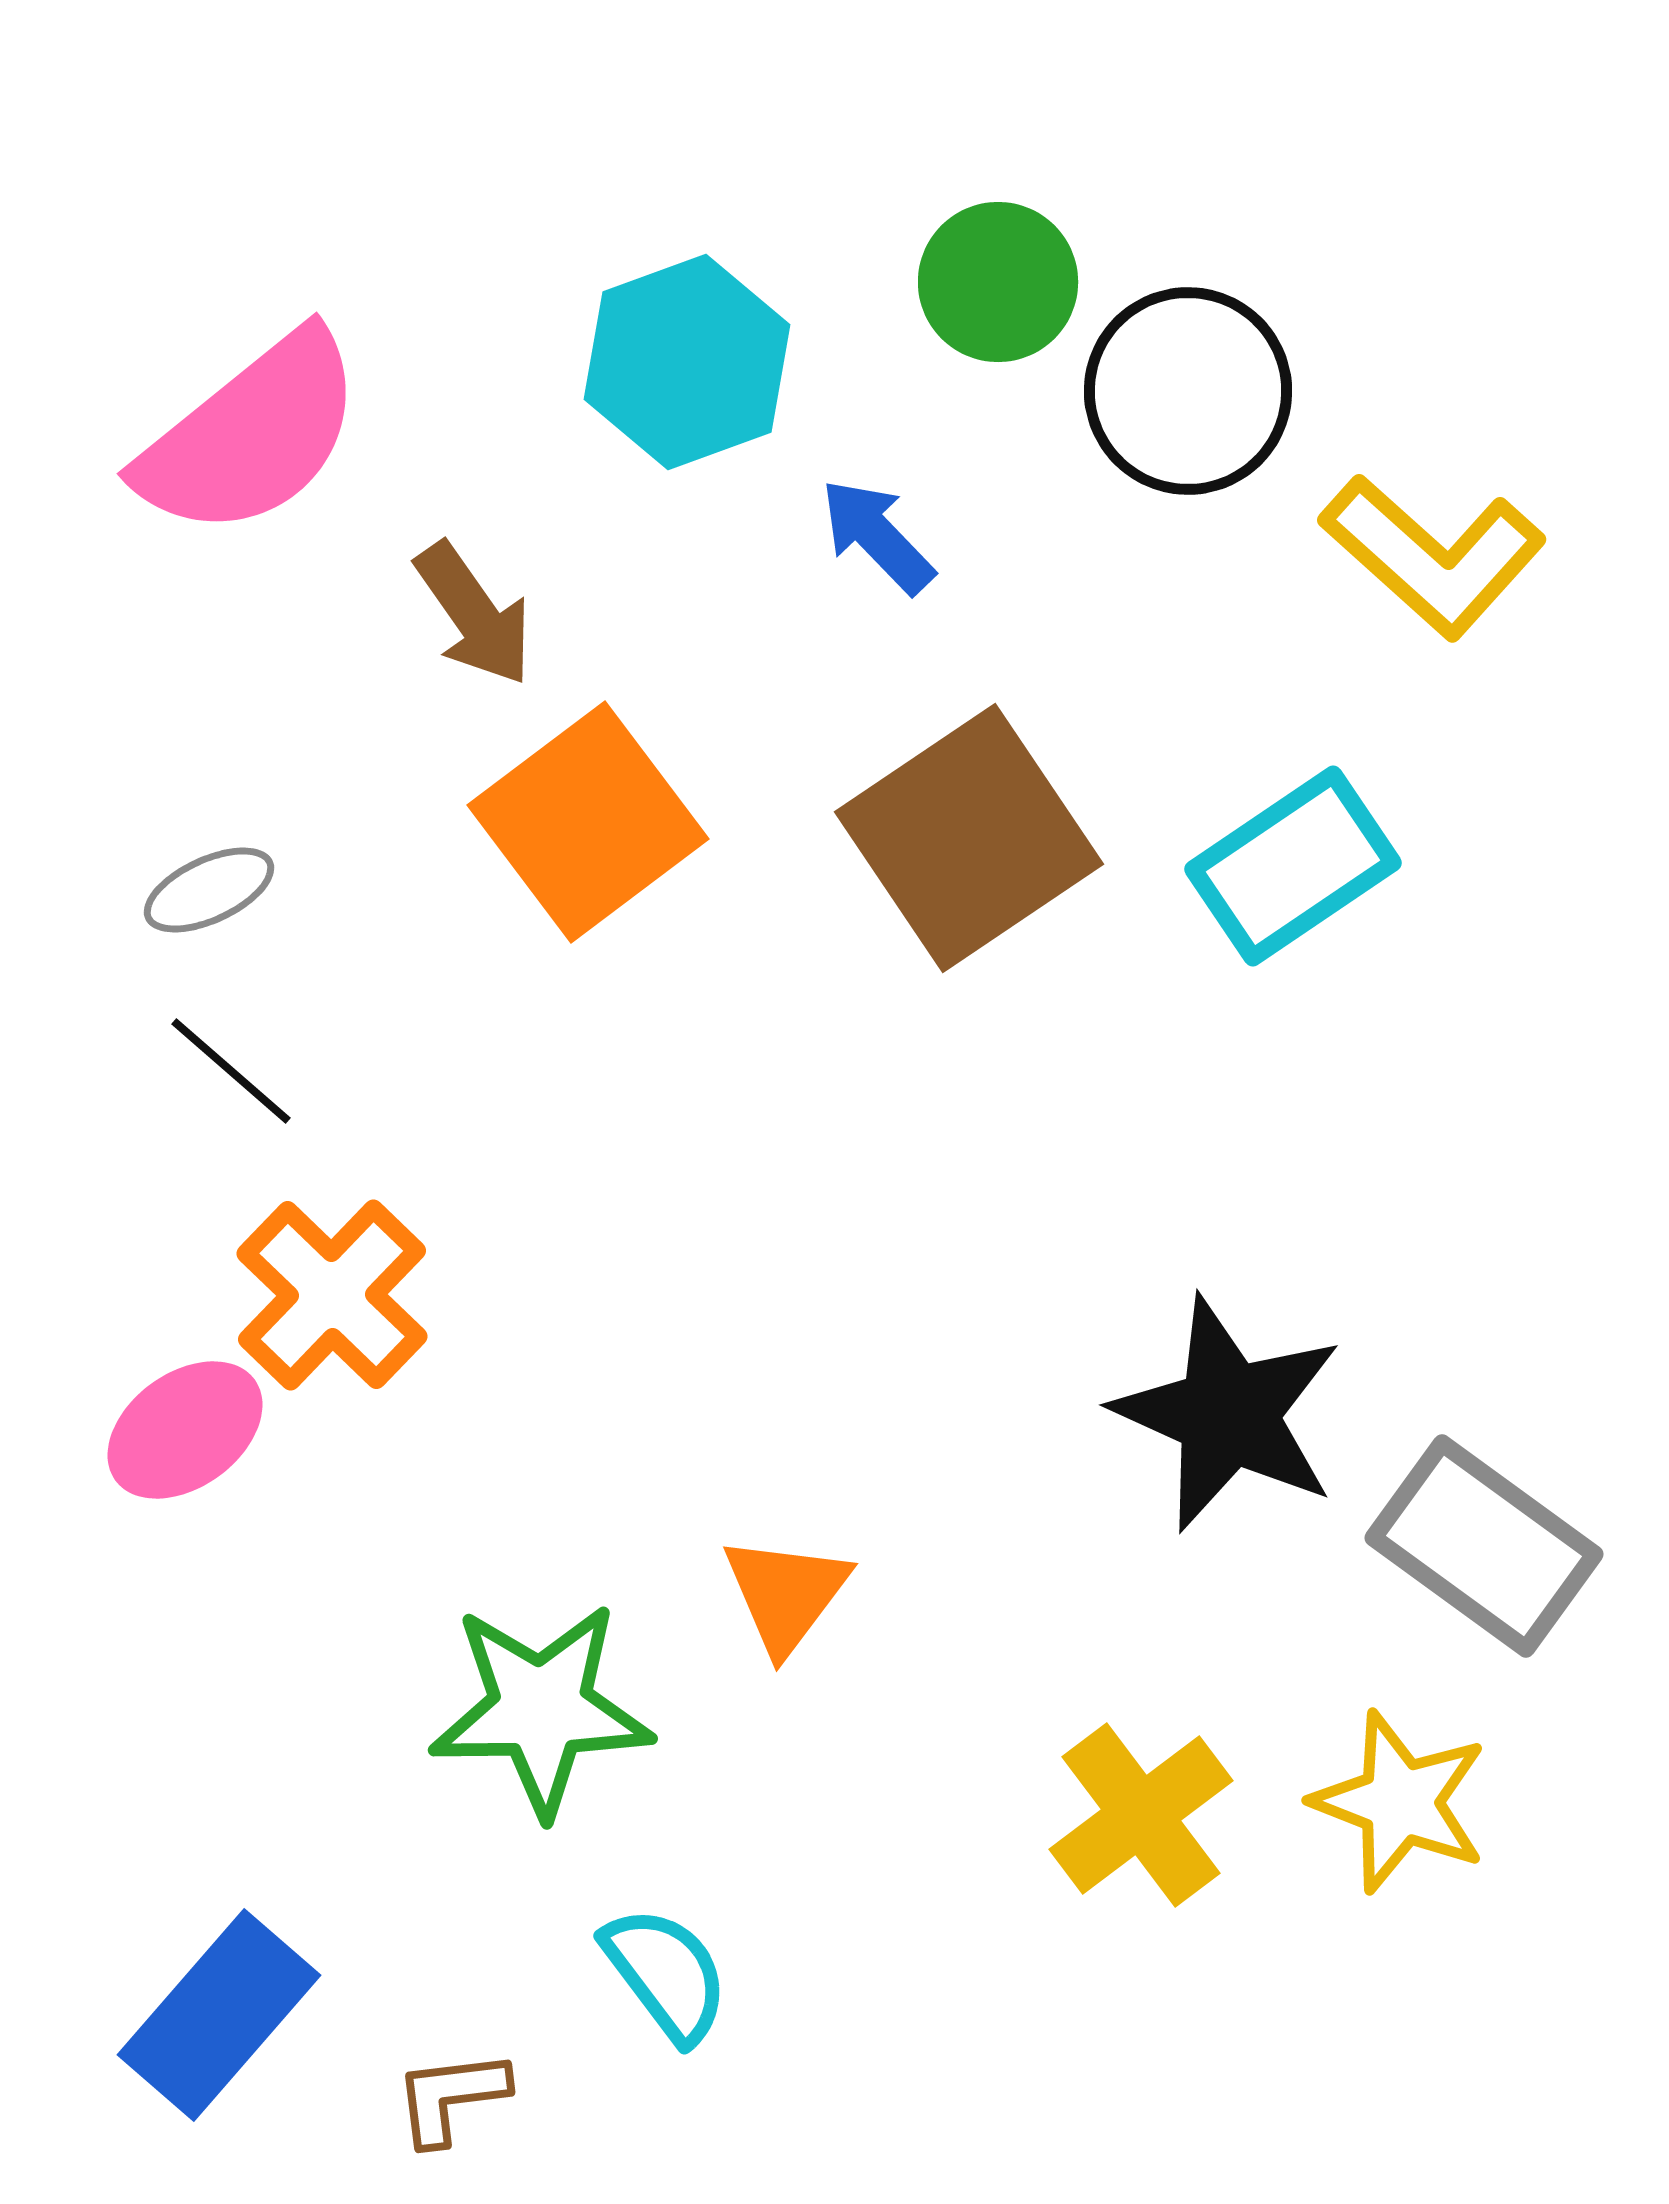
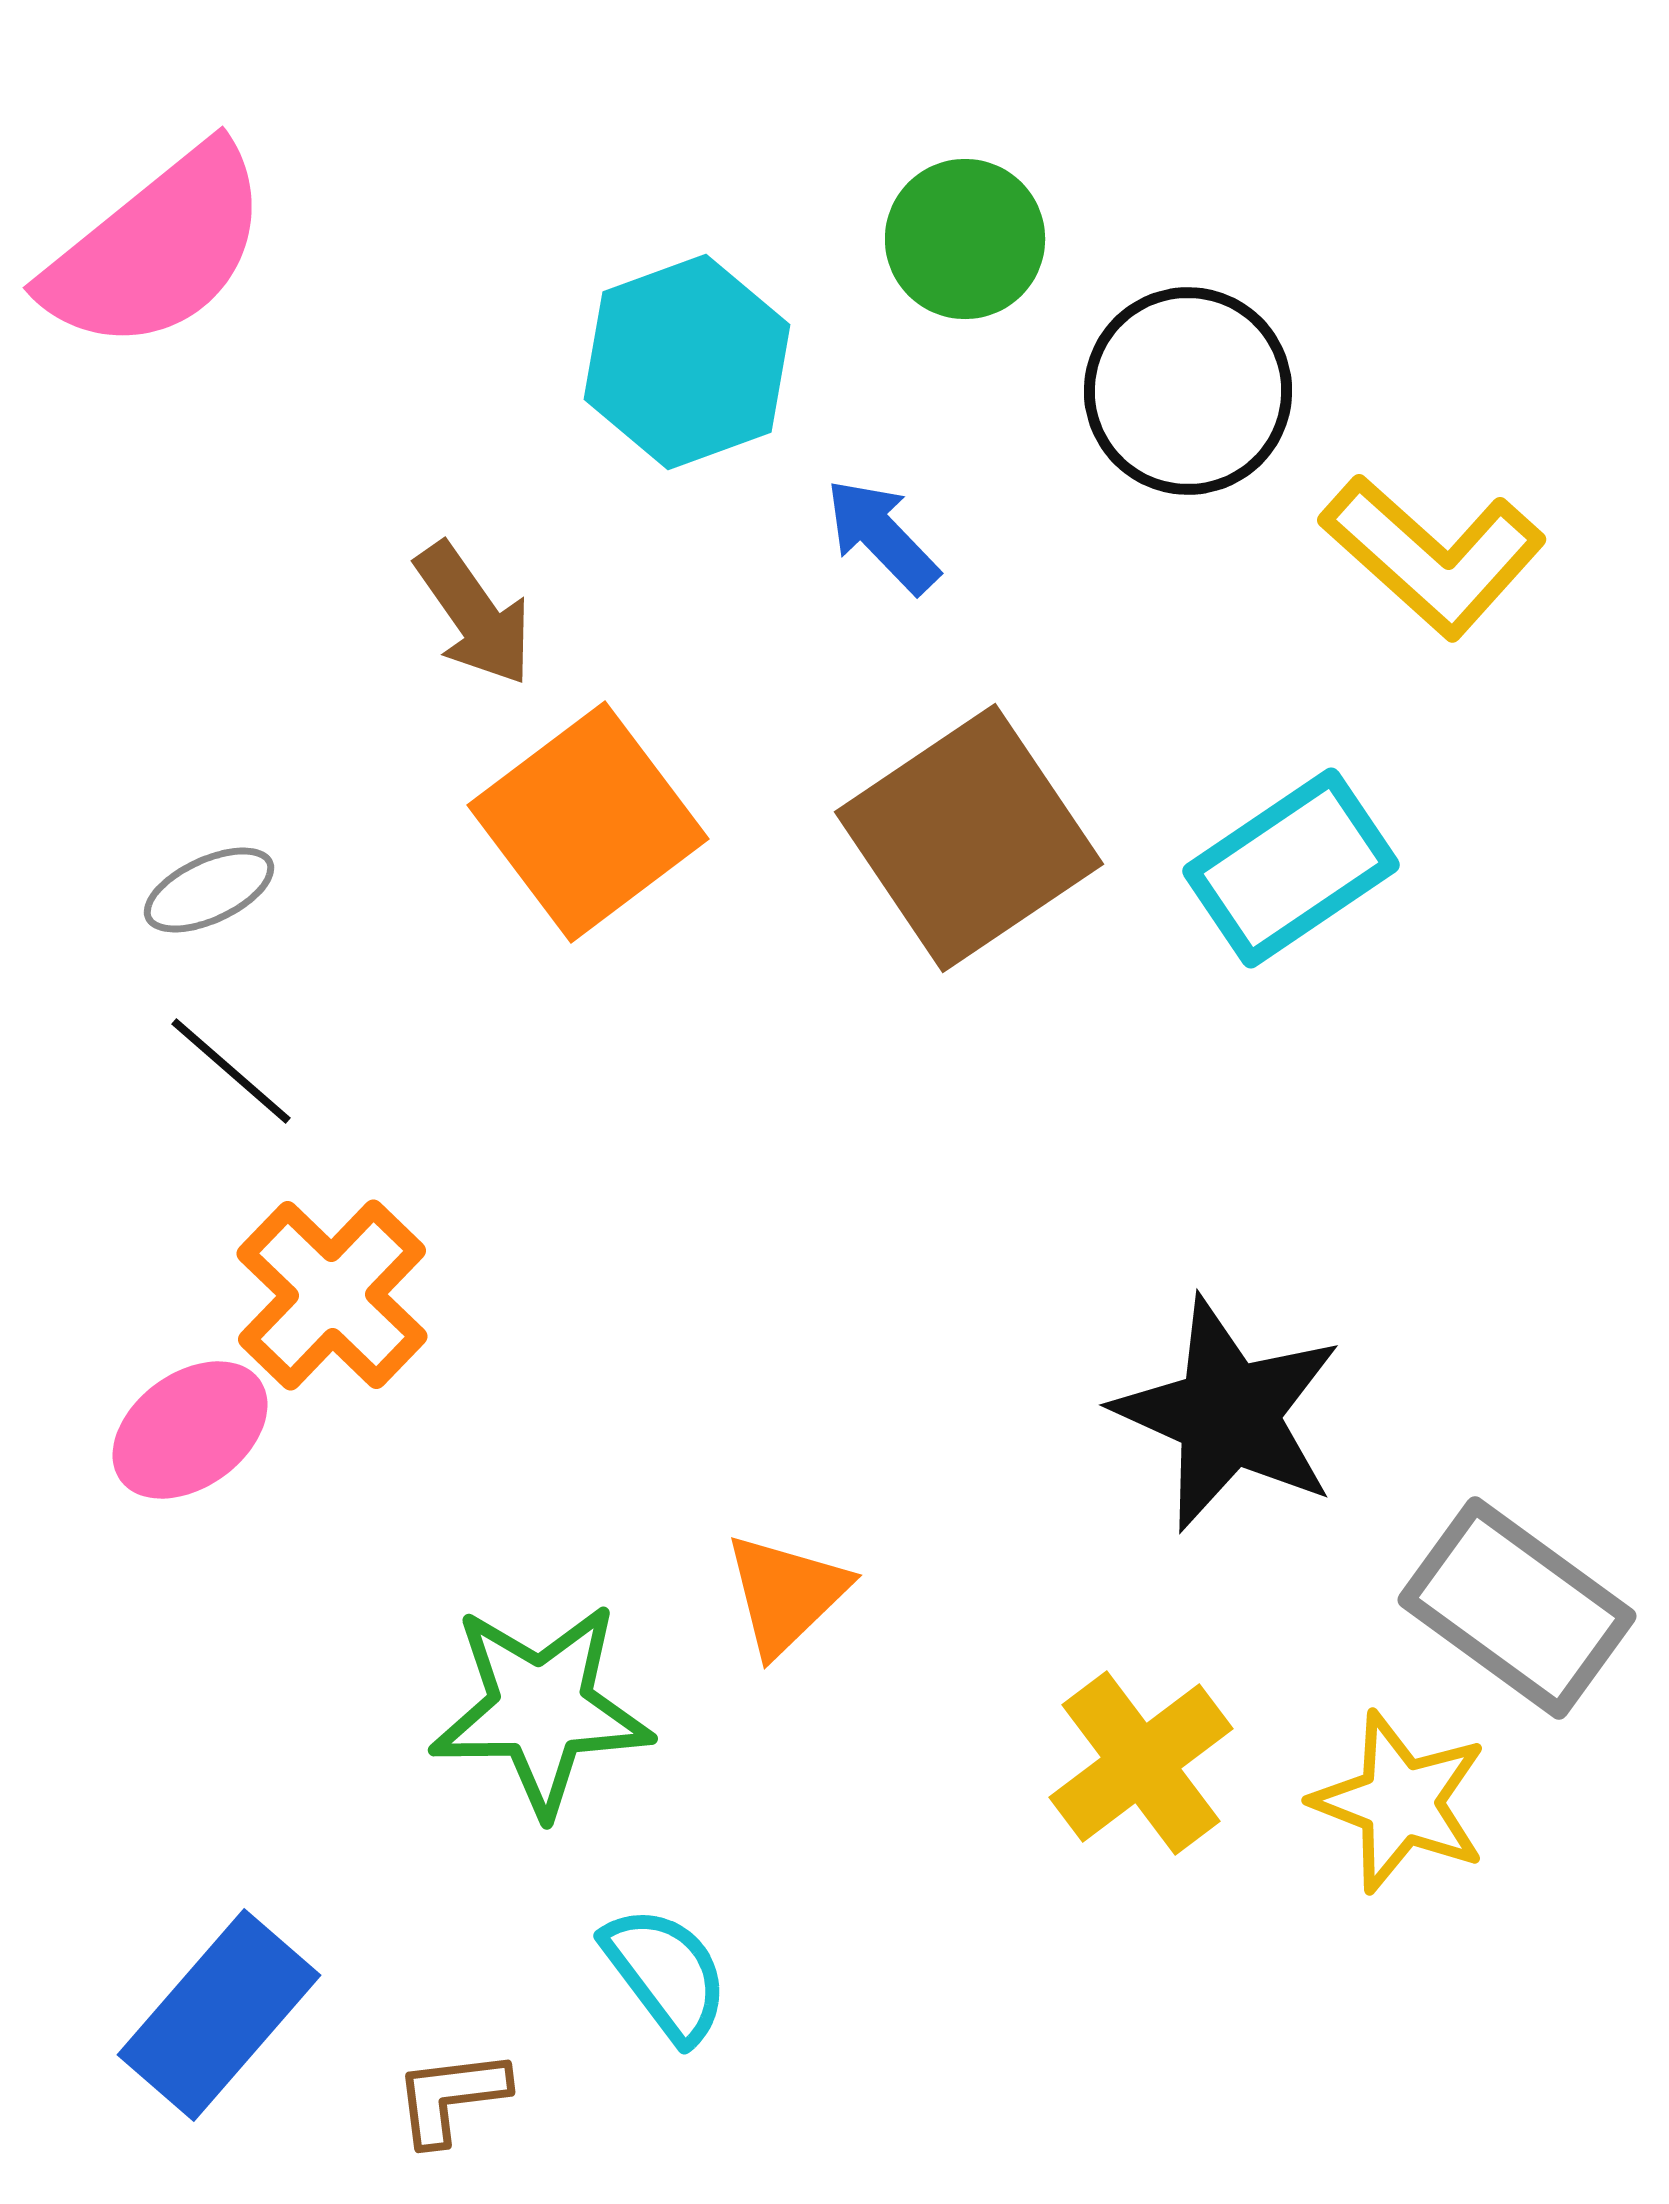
green circle: moved 33 px left, 43 px up
pink semicircle: moved 94 px left, 186 px up
blue arrow: moved 5 px right
cyan rectangle: moved 2 px left, 2 px down
pink ellipse: moved 5 px right
gray rectangle: moved 33 px right, 62 px down
orange triangle: rotated 9 degrees clockwise
yellow cross: moved 52 px up
